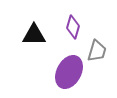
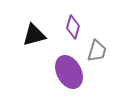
black triangle: rotated 15 degrees counterclockwise
purple ellipse: rotated 56 degrees counterclockwise
